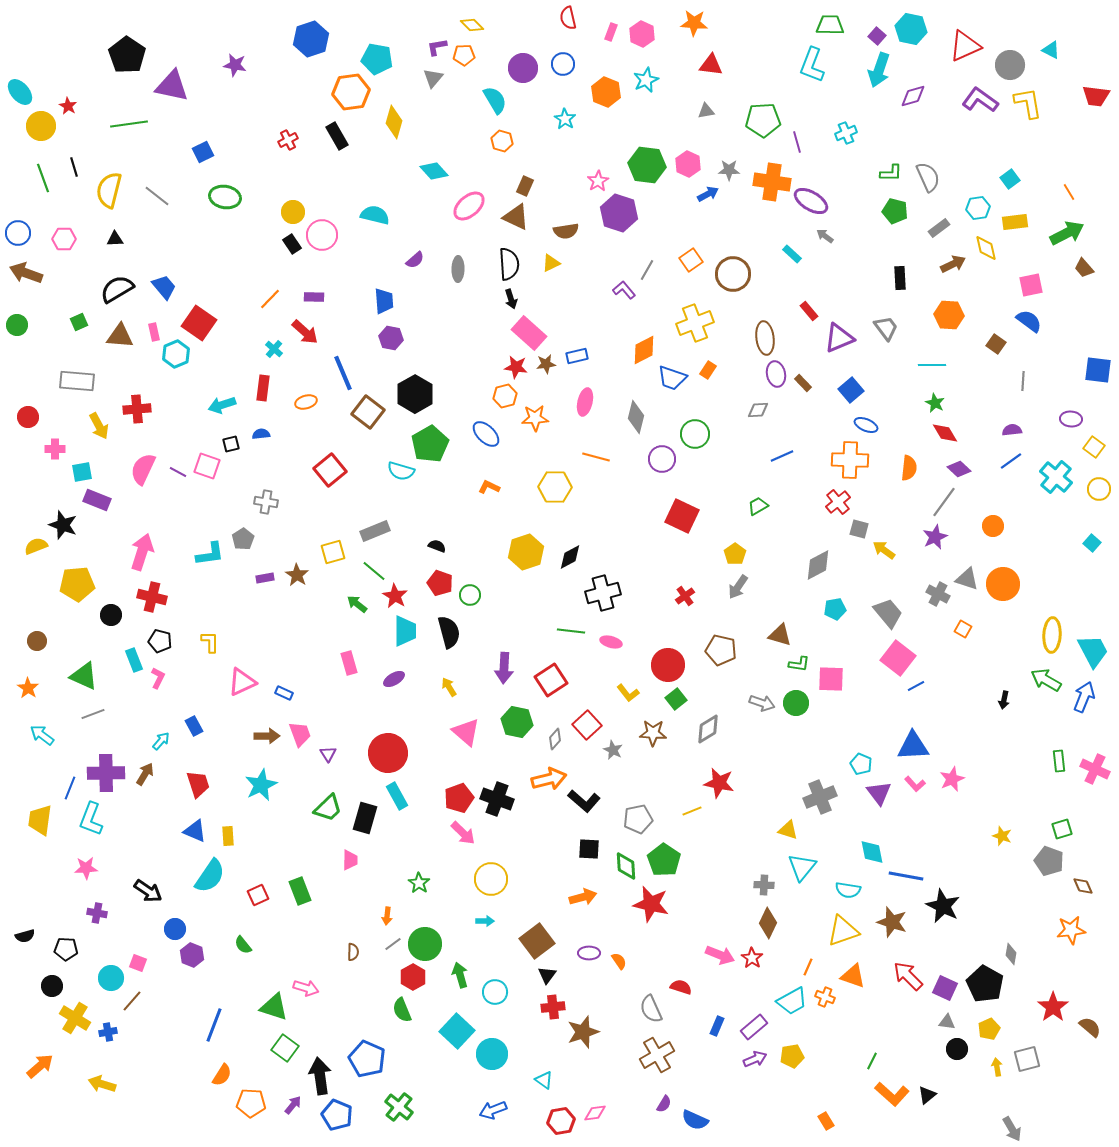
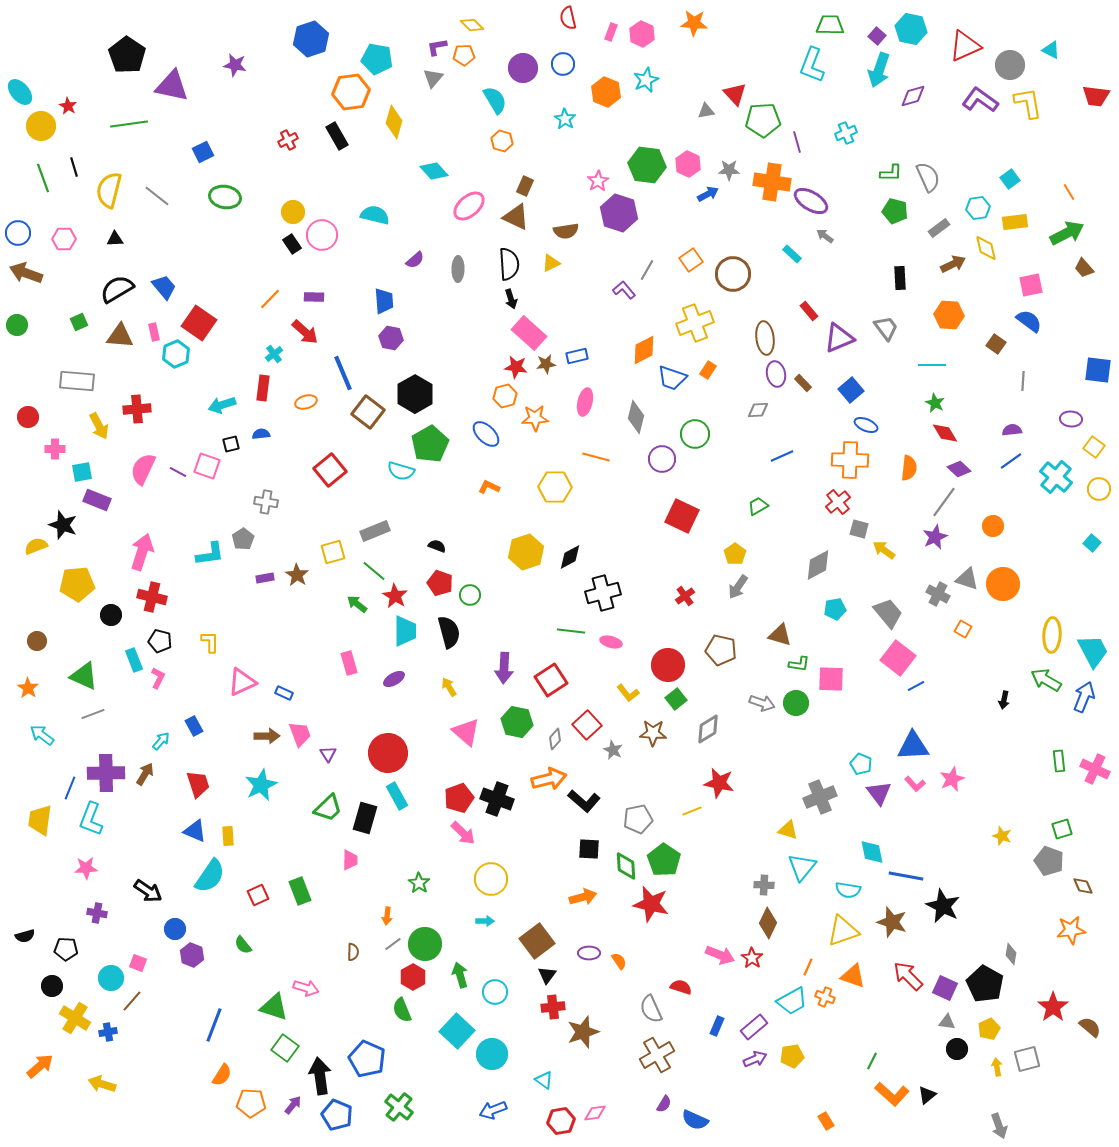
red triangle at (711, 65): moved 24 px right, 29 px down; rotated 40 degrees clockwise
cyan cross at (274, 349): moved 5 px down; rotated 12 degrees clockwise
gray arrow at (1012, 1129): moved 13 px left, 3 px up; rotated 10 degrees clockwise
